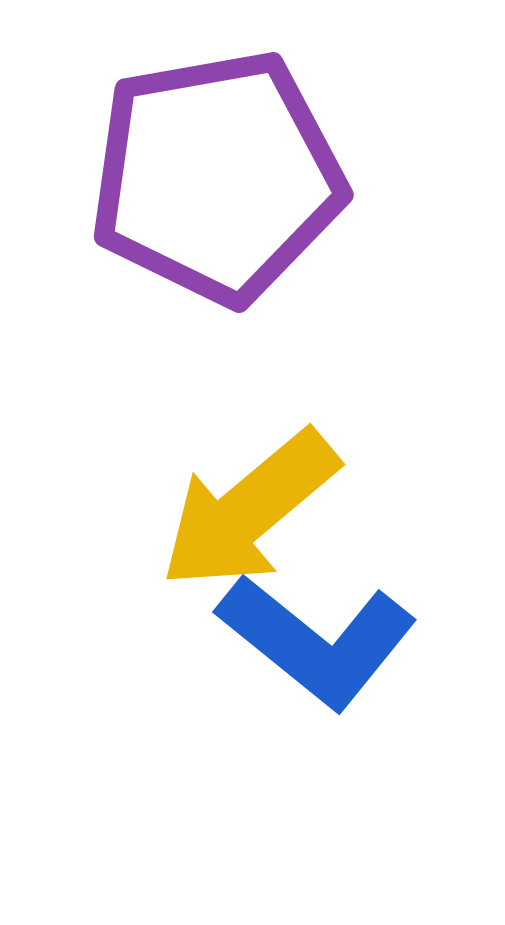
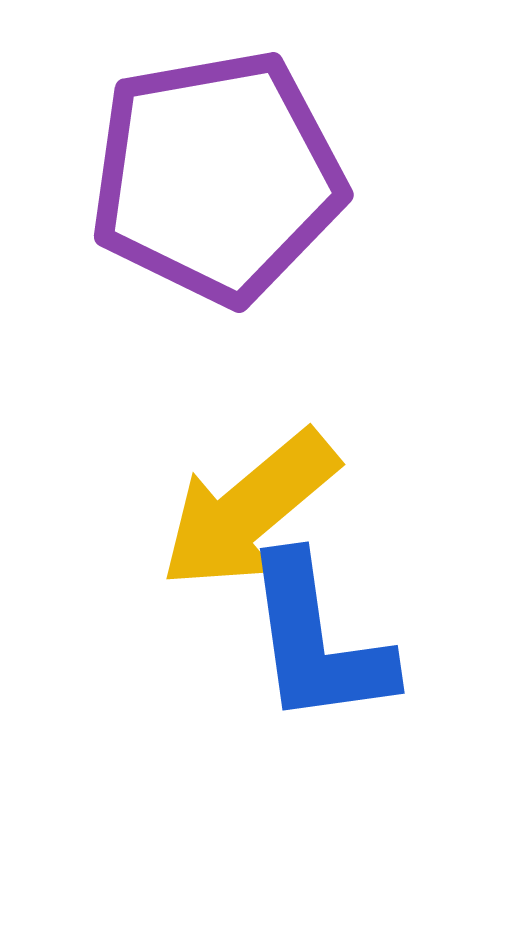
blue L-shape: rotated 43 degrees clockwise
